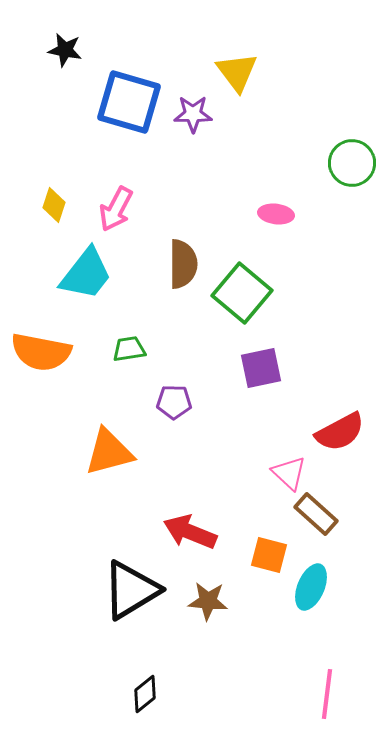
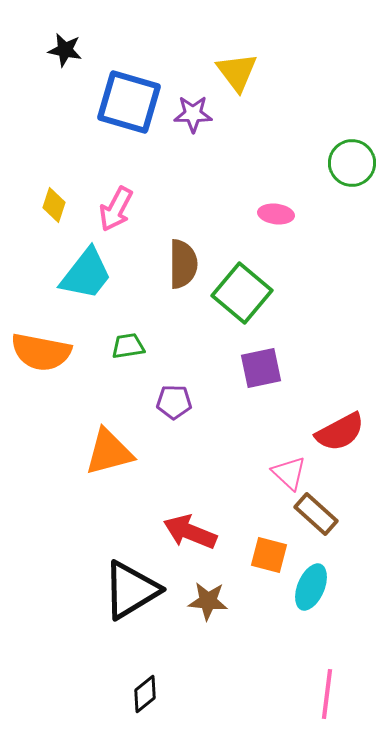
green trapezoid: moved 1 px left, 3 px up
